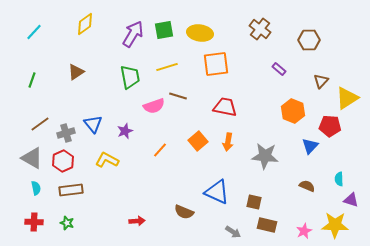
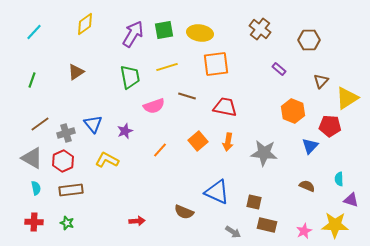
brown line at (178, 96): moved 9 px right
gray star at (265, 156): moved 1 px left, 3 px up
